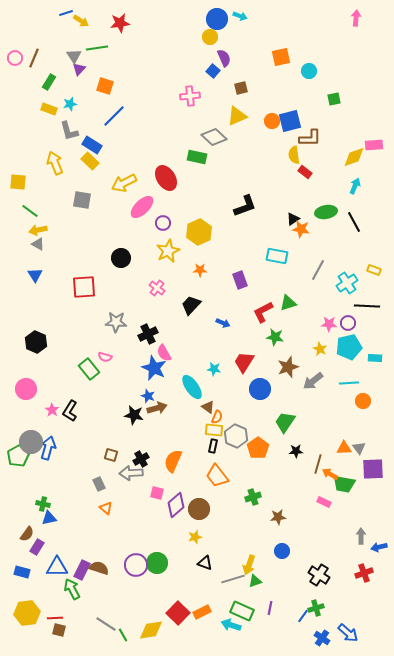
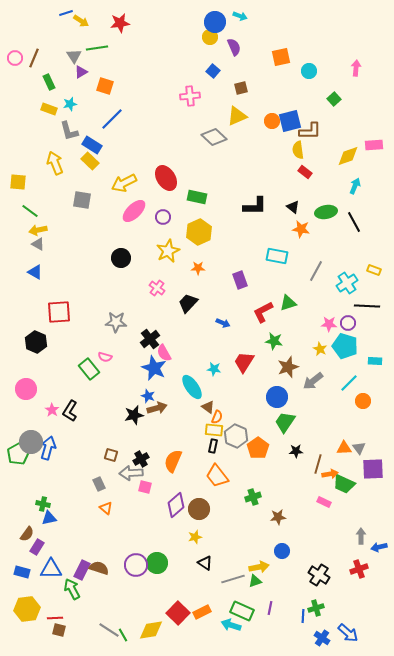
pink arrow at (356, 18): moved 50 px down
blue circle at (217, 19): moved 2 px left, 3 px down
purple semicircle at (224, 58): moved 10 px right, 11 px up
purple triangle at (79, 69): moved 2 px right, 3 px down; rotated 16 degrees clockwise
green rectangle at (49, 82): rotated 56 degrees counterclockwise
green square at (334, 99): rotated 32 degrees counterclockwise
blue line at (114, 116): moved 2 px left, 3 px down
brown L-shape at (310, 138): moved 7 px up
yellow semicircle at (294, 155): moved 4 px right, 5 px up
green rectangle at (197, 157): moved 40 px down
yellow diamond at (354, 157): moved 6 px left, 1 px up
black L-shape at (245, 206): moved 10 px right; rotated 20 degrees clockwise
pink ellipse at (142, 207): moved 8 px left, 4 px down
black triangle at (293, 219): moved 12 px up; rotated 48 degrees counterclockwise
purple circle at (163, 223): moved 6 px up
orange star at (200, 270): moved 2 px left, 2 px up
gray line at (318, 270): moved 2 px left, 1 px down
blue triangle at (35, 275): moved 3 px up; rotated 28 degrees counterclockwise
red square at (84, 287): moved 25 px left, 25 px down
black trapezoid at (191, 305): moved 3 px left, 2 px up
black cross at (148, 334): moved 2 px right, 5 px down; rotated 12 degrees counterclockwise
green star at (275, 337): moved 1 px left, 4 px down
cyan pentagon at (349, 347): moved 4 px left, 1 px up; rotated 30 degrees clockwise
cyan rectangle at (375, 358): moved 3 px down
cyan line at (349, 383): rotated 42 degrees counterclockwise
blue circle at (260, 389): moved 17 px right, 8 px down
black star at (134, 415): rotated 24 degrees counterclockwise
green pentagon at (18, 456): moved 2 px up
orange arrow at (330, 474): rotated 140 degrees clockwise
green trapezoid at (344, 484): rotated 15 degrees clockwise
pink square at (157, 493): moved 12 px left, 6 px up
black triangle at (205, 563): rotated 14 degrees clockwise
yellow arrow at (249, 565): moved 10 px right, 2 px down; rotated 120 degrees counterclockwise
blue triangle at (57, 567): moved 6 px left, 2 px down
red cross at (364, 573): moved 5 px left, 4 px up
yellow hexagon at (27, 613): moved 4 px up
blue line at (303, 616): rotated 32 degrees counterclockwise
gray line at (106, 624): moved 3 px right, 6 px down
